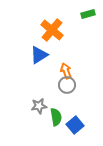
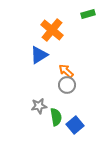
orange arrow: rotated 28 degrees counterclockwise
